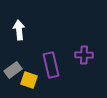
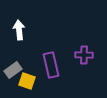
yellow square: moved 2 px left, 1 px down
